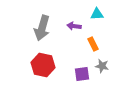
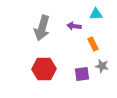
cyan triangle: moved 1 px left
red hexagon: moved 1 px right, 4 px down; rotated 15 degrees counterclockwise
